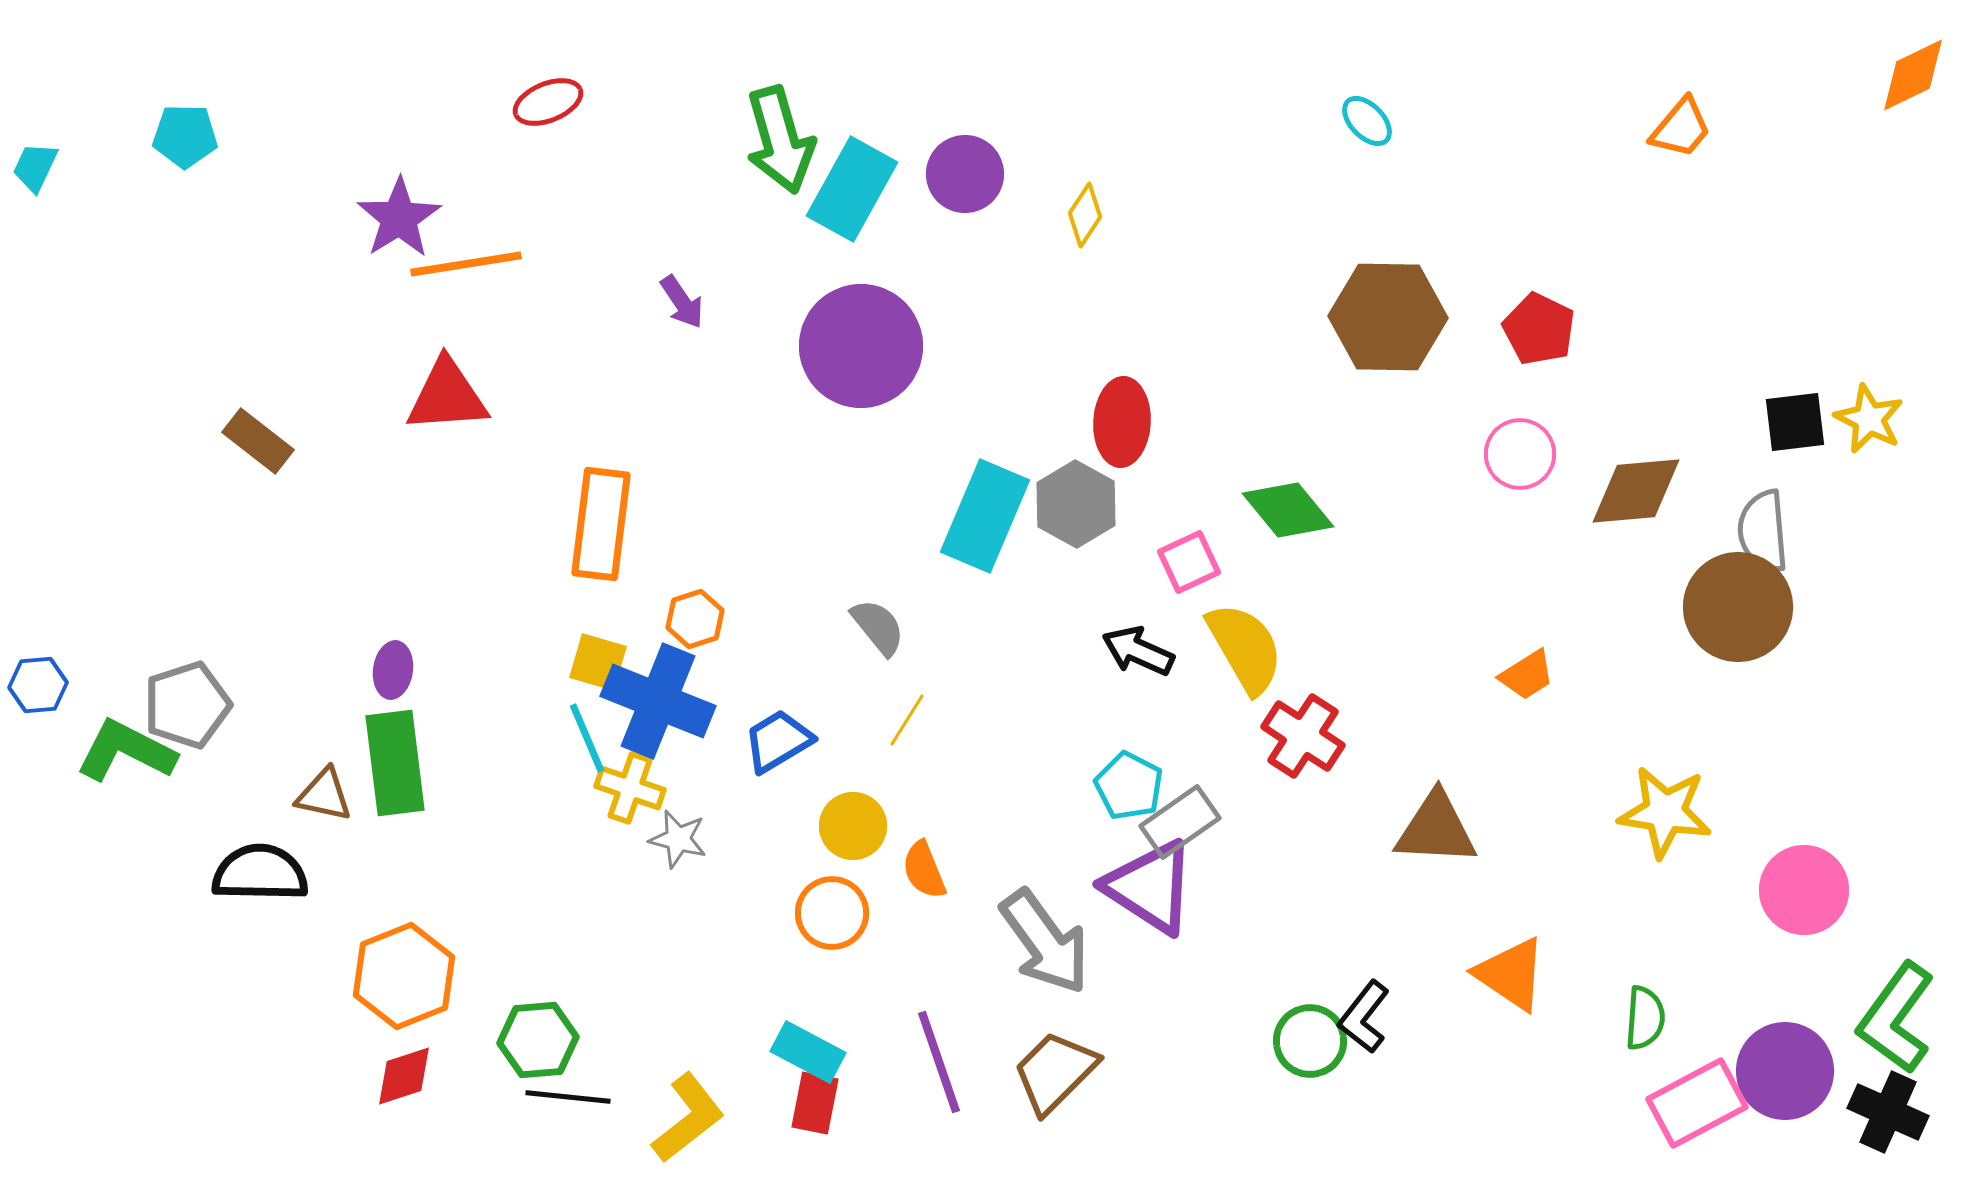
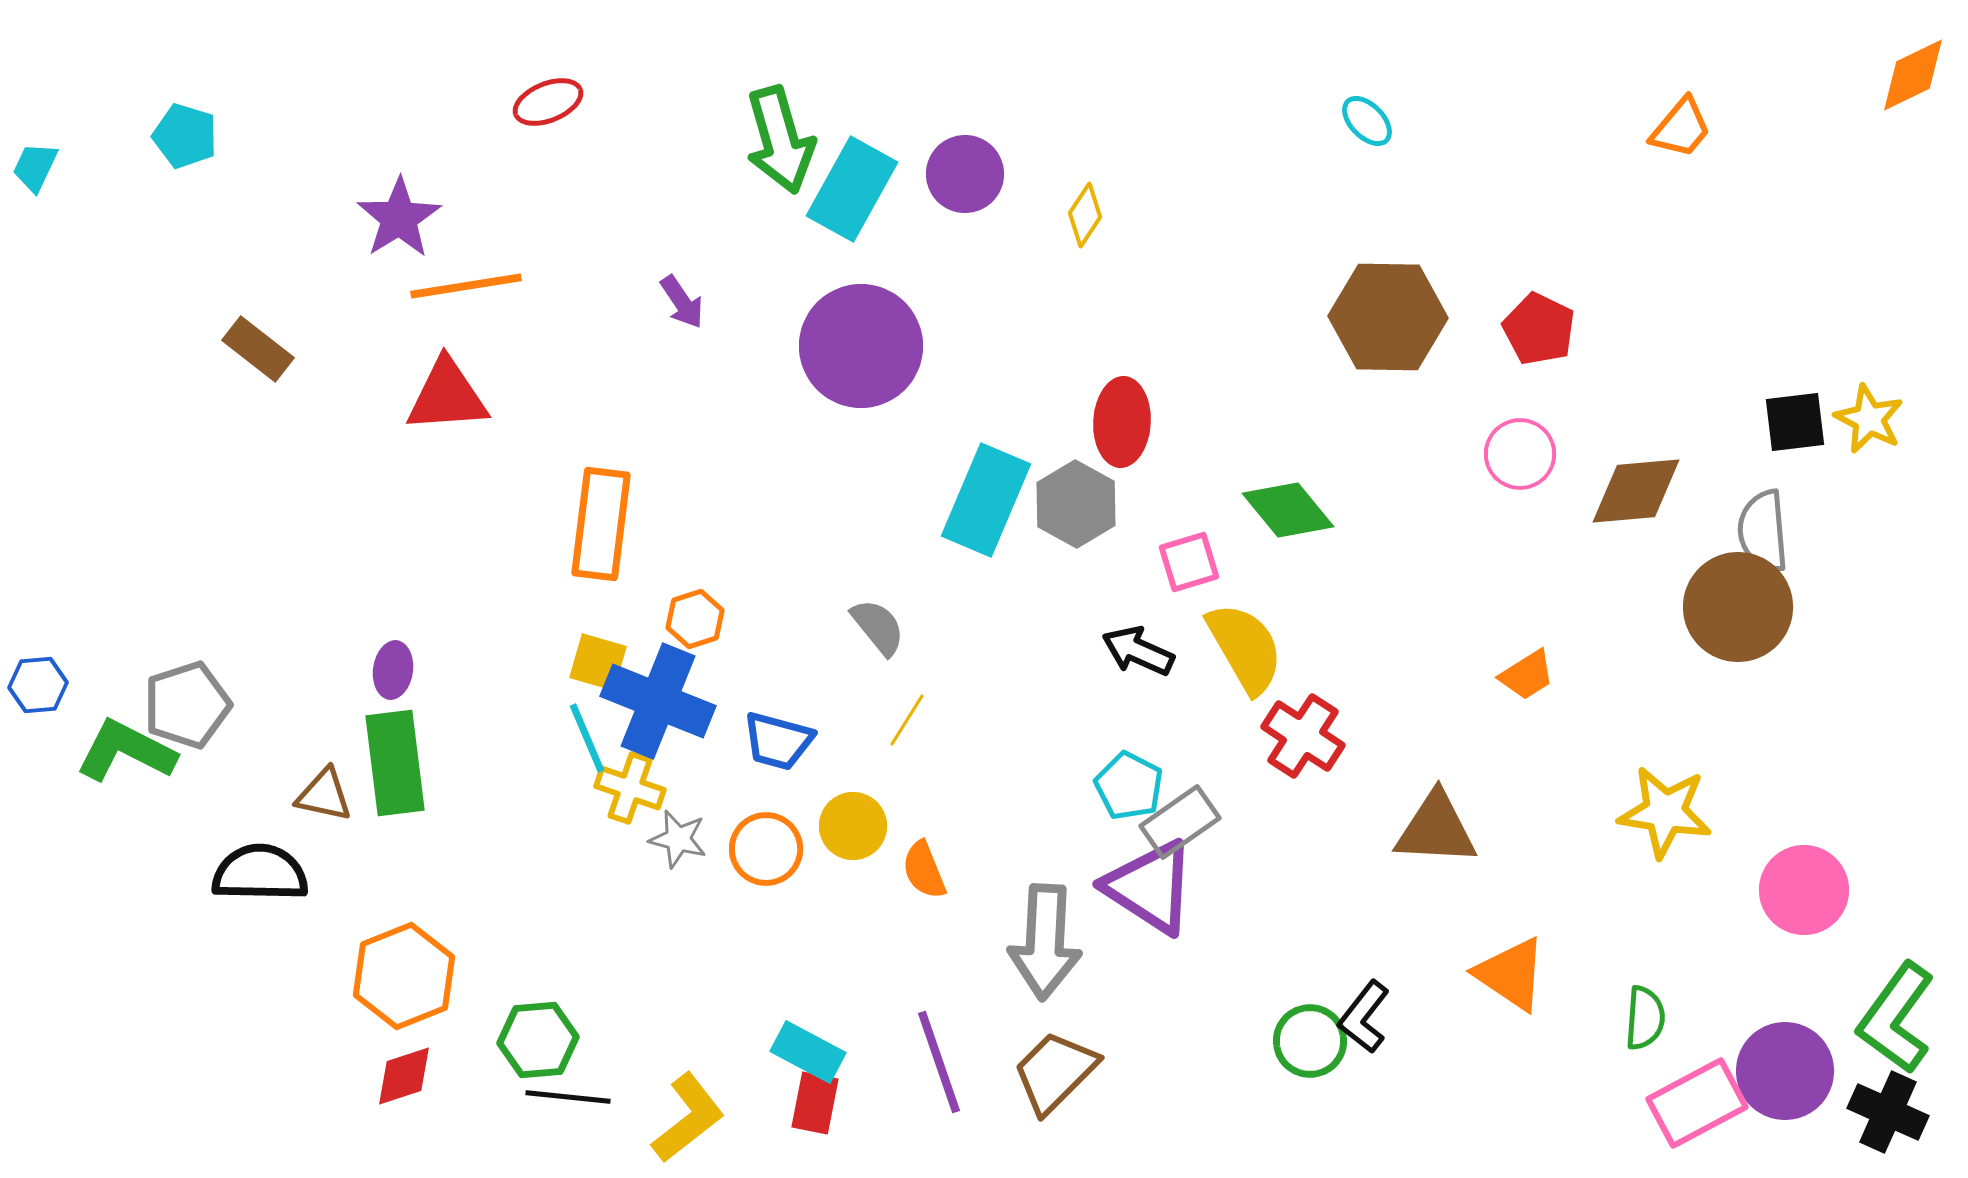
cyan pentagon at (185, 136): rotated 16 degrees clockwise
orange line at (466, 264): moved 22 px down
brown rectangle at (258, 441): moved 92 px up
cyan rectangle at (985, 516): moved 1 px right, 16 px up
pink square at (1189, 562): rotated 8 degrees clockwise
blue trapezoid at (778, 741): rotated 134 degrees counterclockwise
orange circle at (832, 913): moved 66 px left, 64 px up
gray arrow at (1045, 942): rotated 39 degrees clockwise
